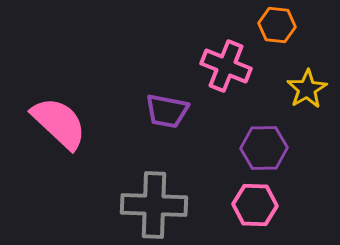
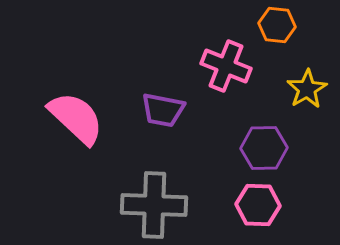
purple trapezoid: moved 4 px left, 1 px up
pink semicircle: moved 17 px right, 5 px up
pink hexagon: moved 3 px right
